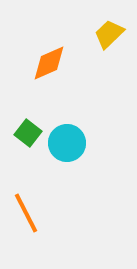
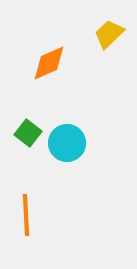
orange line: moved 2 px down; rotated 24 degrees clockwise
